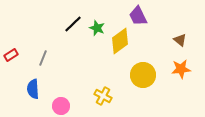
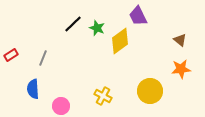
yellow circle: moved 7 px right, 16 px down
